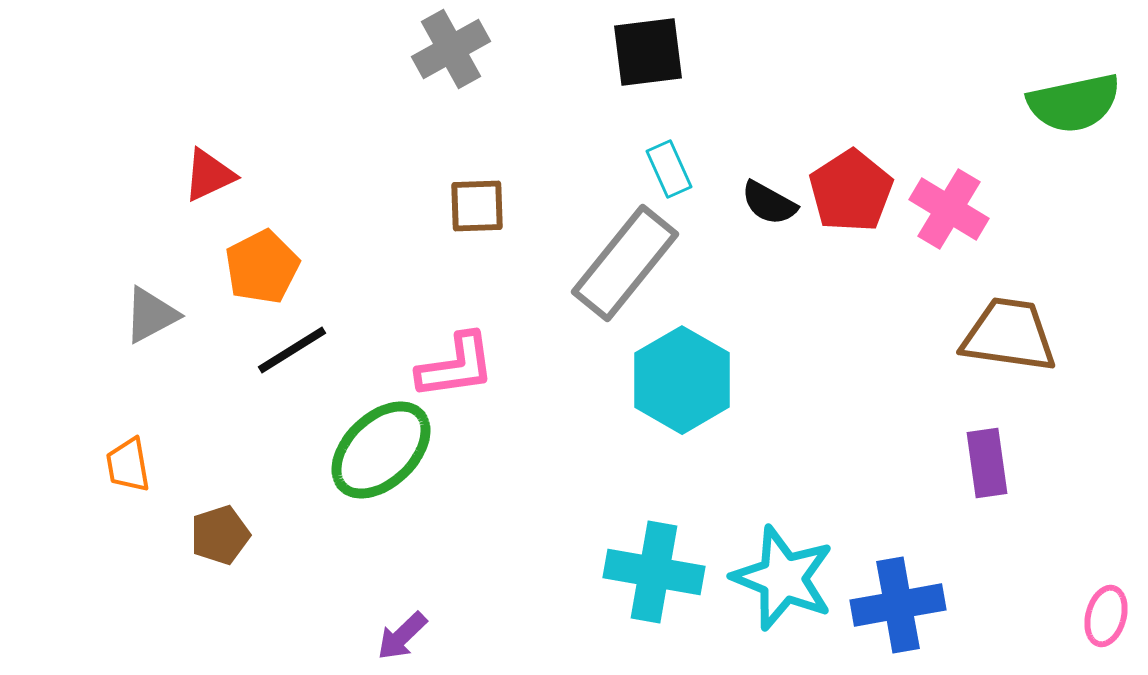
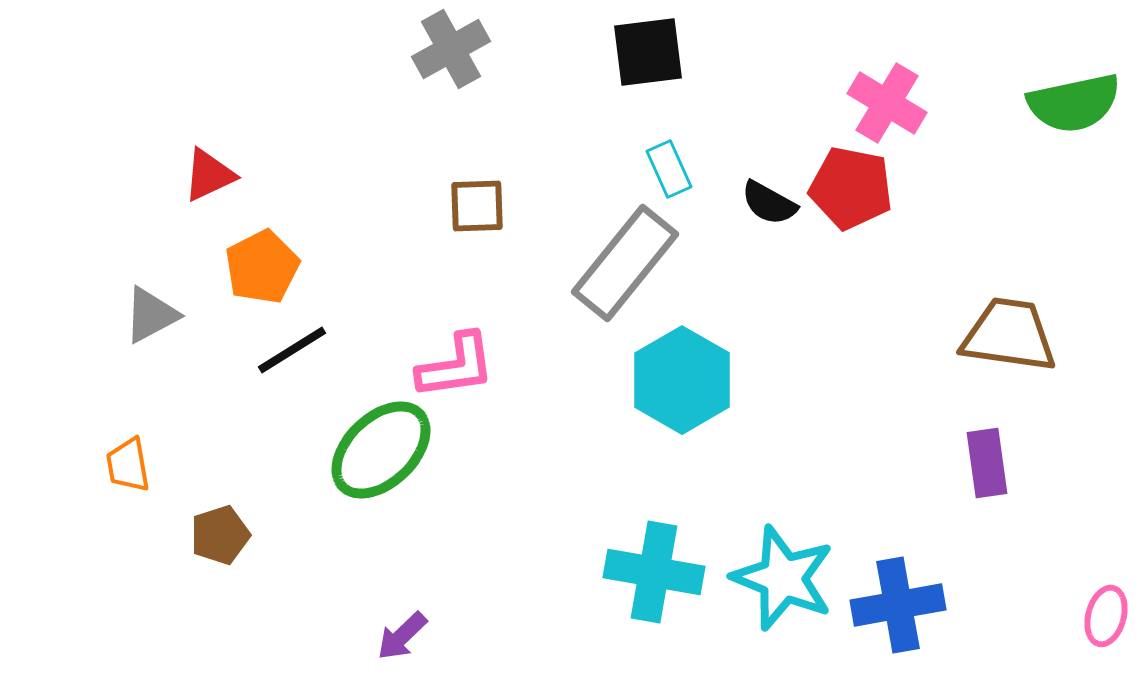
red pentagon: moved 3 px up; rotated 28 degrees counterclockwise
pink cross: moved 62 px left, 106 px up
